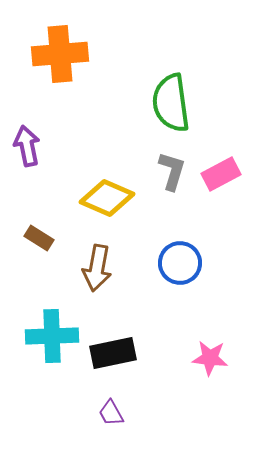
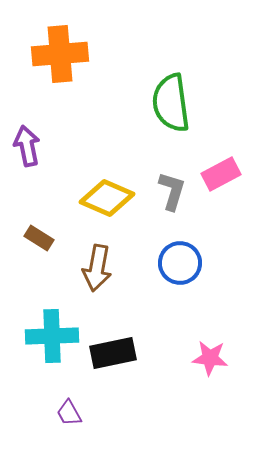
gray L-shape: moved 20 px down
purple trapezoid: moved 42 px left
